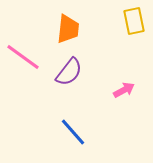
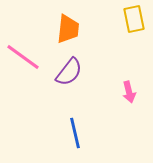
yellow rectangle: moved 2 px up
pink arrow: moved 5 px right, 2 px down; rotated 105 degrees clockwise
blue line: moved 2 px right, 1 px down; rotated 28 degrees clockwise
